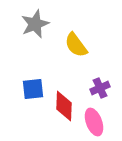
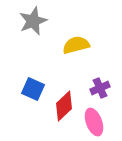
gray star: moved 2 px left, 3 px up
yellow semicircle: rotated 112 degrees clockwise
blue square: rotated 30 degrees clockwise
red diamond: rotated 44 degrees clockwise
